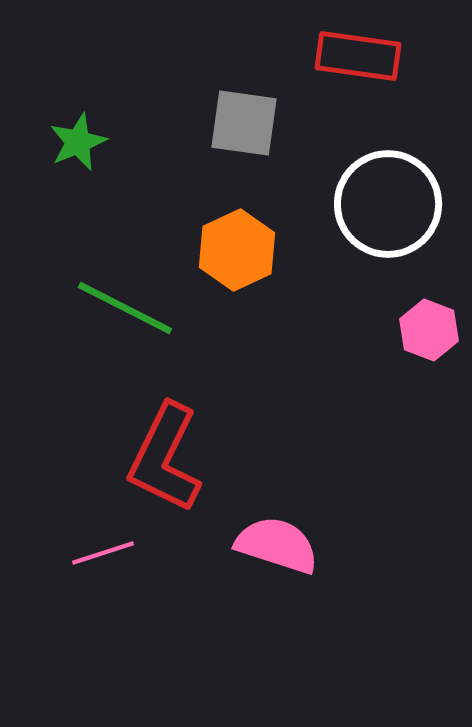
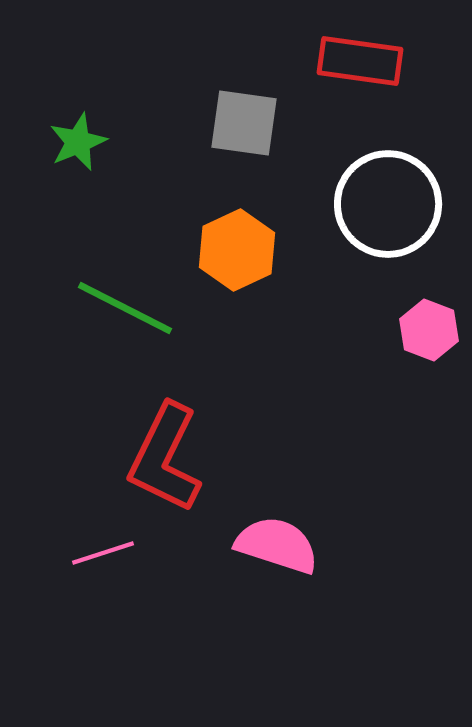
red rectangle: moved 2 px right, 5 px down
